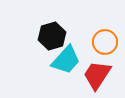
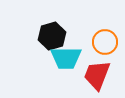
cyan trapezoid: moved 2 px up; rotated 48 degrees clockwise
red trapezoid: rotated 12 degrees counterclockwise
